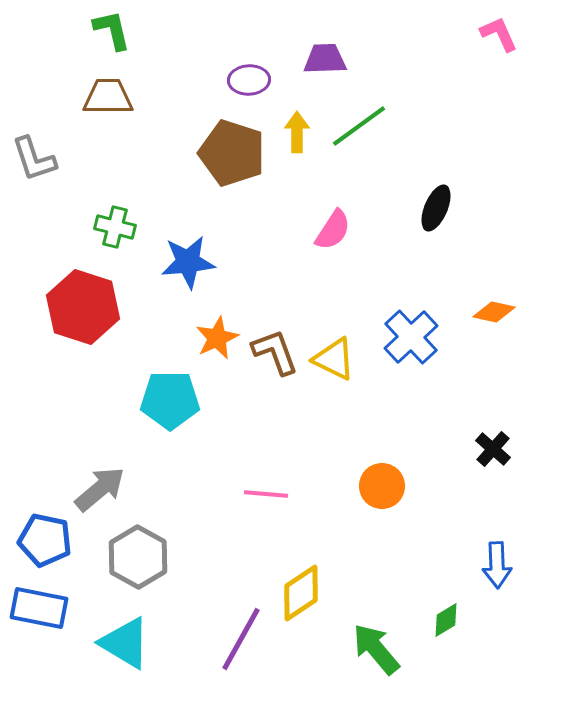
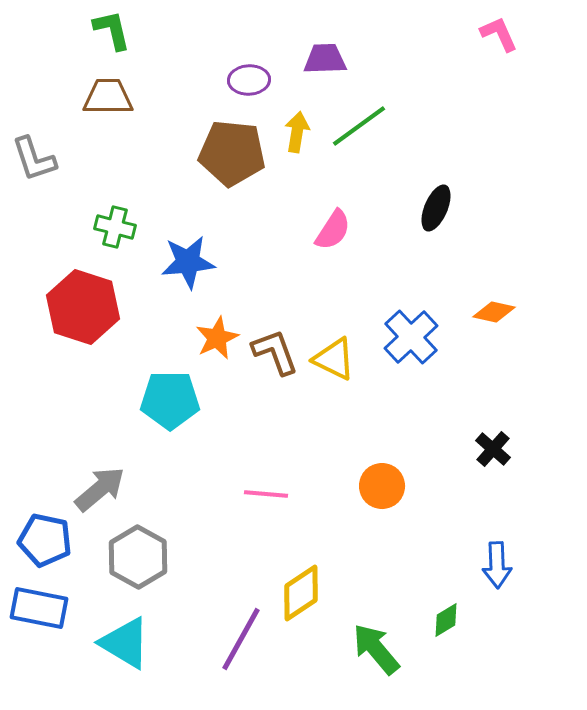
yellow arrow: rotated 9 degrees clockwise
brown pentagon: rotated 12 degrees counterclockwise
